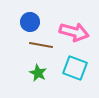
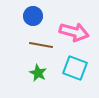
blue circle: moved 3 px right, 6 px up
